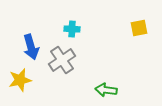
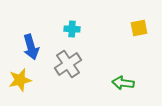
gray cross: moved 6 px right, 4 px down
green arrow: moved 17 px right, 7 px up
